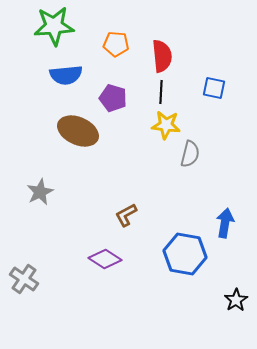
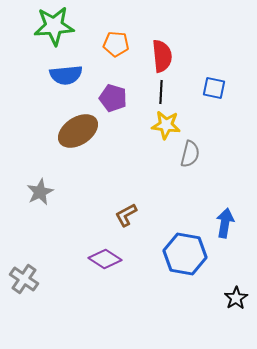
brown ellipse: rotated 57 degrees counterclockwise
black star: moved 2 px up
